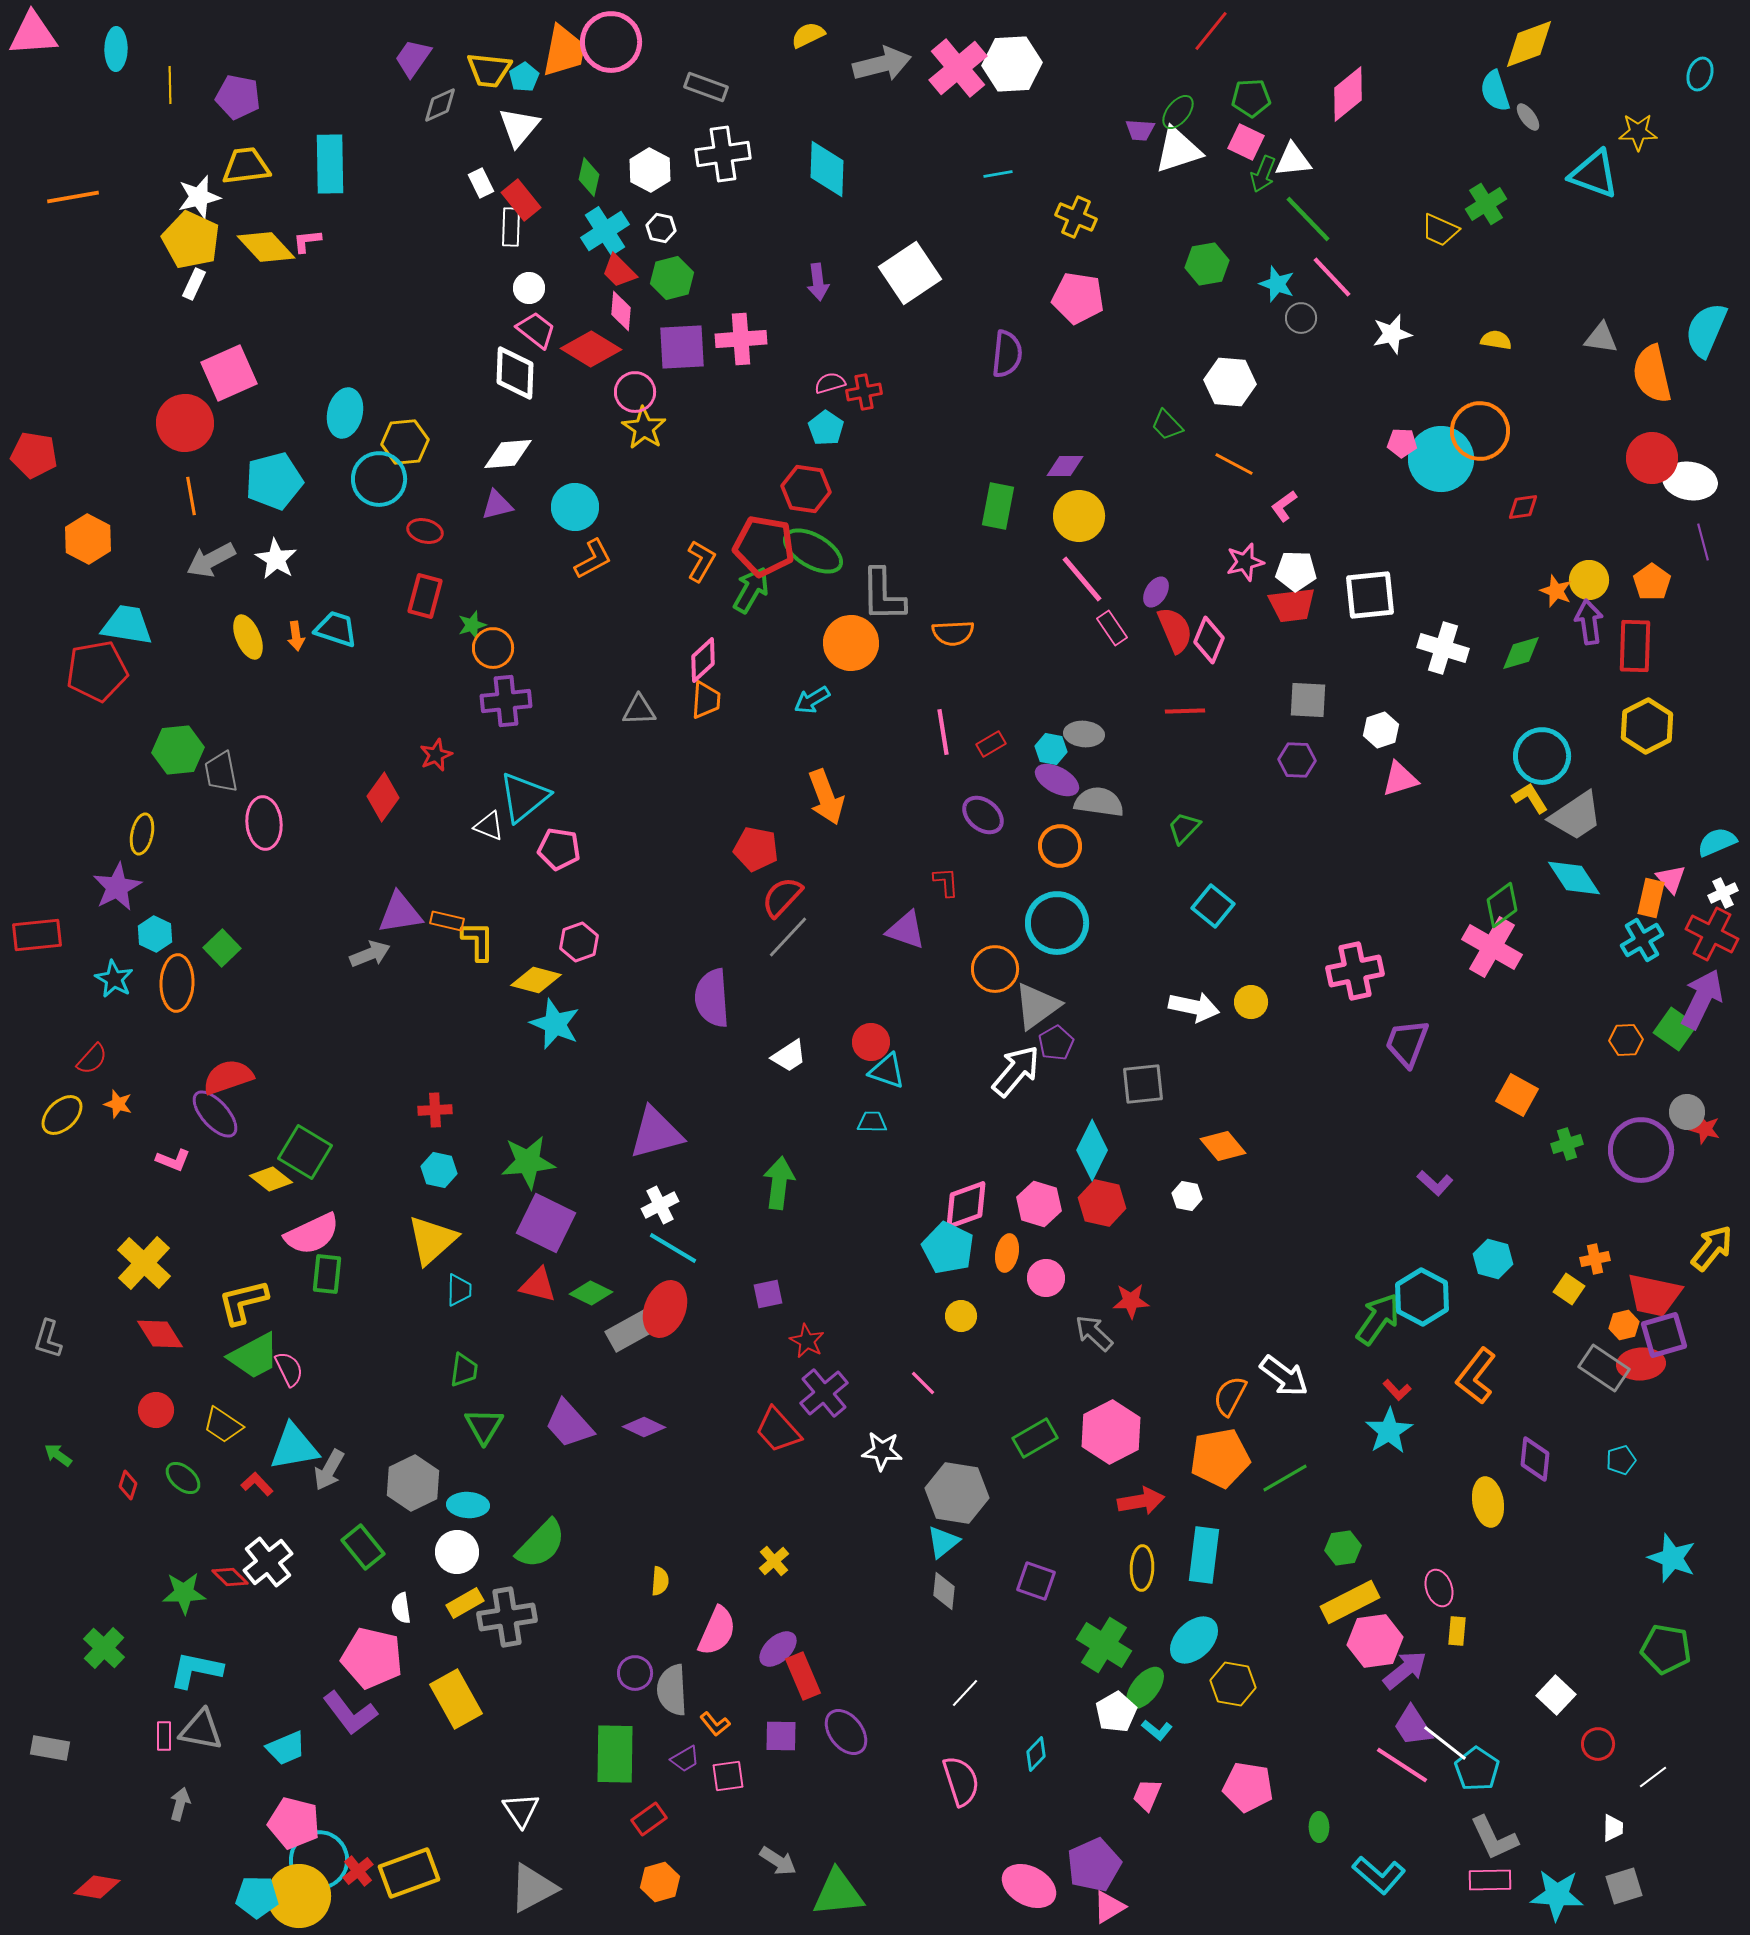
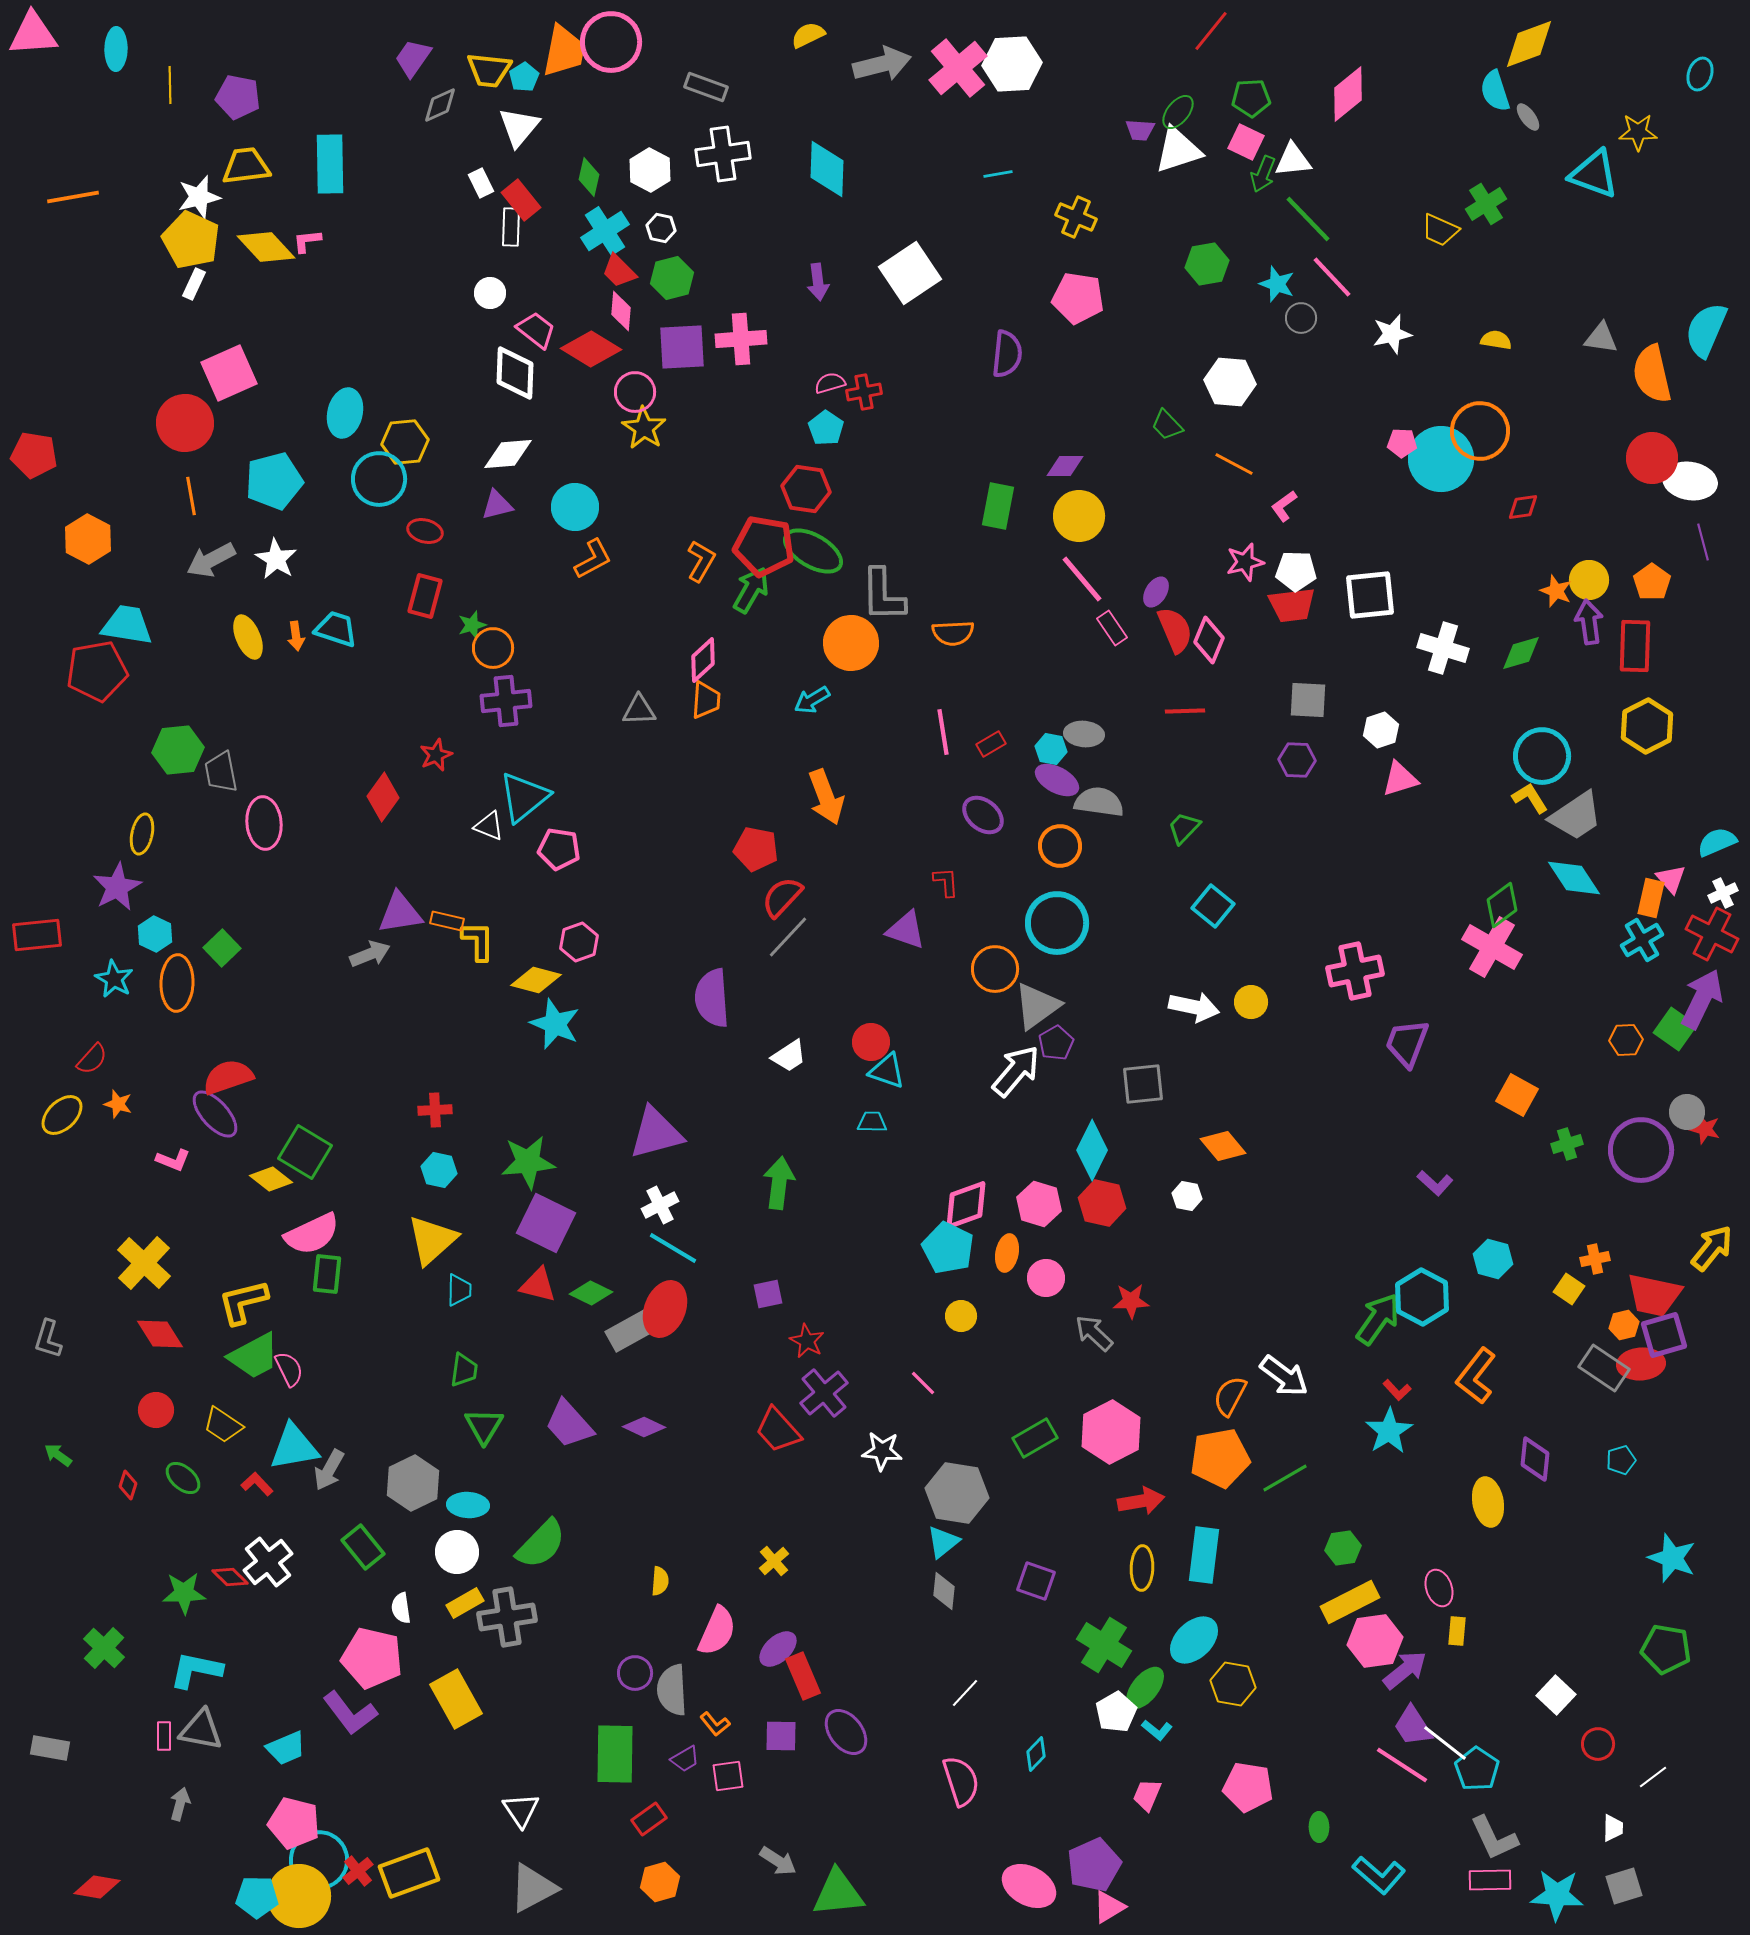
white circle at (529, 288): moved 39 px left, 5 px down
